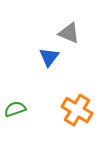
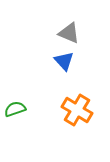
blue triangle: moved 15 px right, 4 px down; rotated 20 degrees counterclockwise
